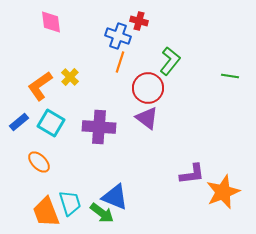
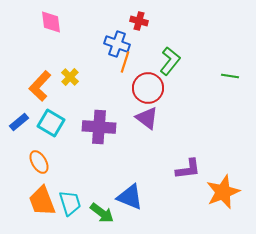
blue cross: moved 1 px left, 8 px down
orange line: moved 5 px right
orange L-shape: rotated 12 degrees counterclockwise
orange ellipse: rotated 15 degrees clockwise
purple L-shape: moved 4 px left, 5 px up
blue triangle: moved 15 px right
orange trapezoid: moved 4 px left, 11 px up
